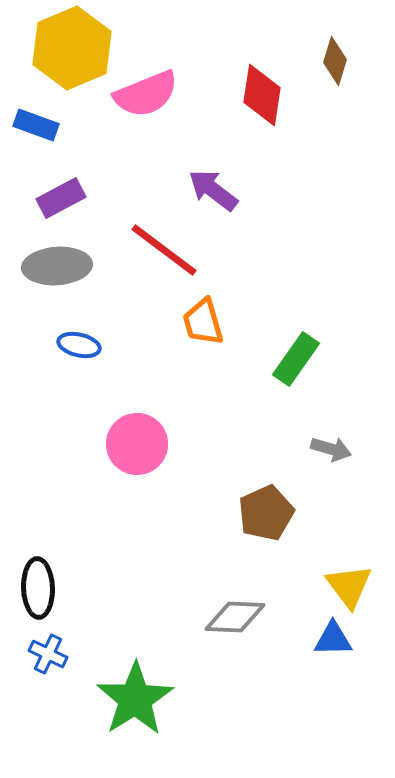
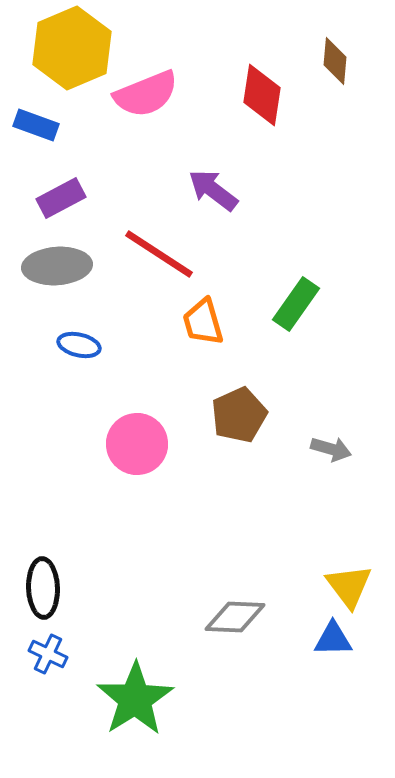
brown diamond: rotated 12 degrees counterclockwise
red line: moved 5 px left, 4 px down; rotated 4 degrees counterclockwise
green rectangle: moved 55 px up
brown pentagon: moved 27 px left, 98 px up
black ellipse: moved 5 px right
